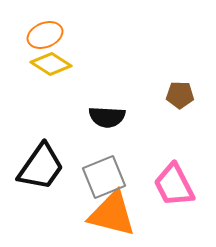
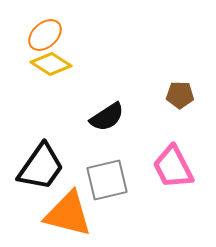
orange ellipse: rotated 20 degrees counterclockwise
black semicircle: rotated 36 degrees counterclockwise
gray square: moved 3 px right, 3 px down; rotated 9 degrees clockwise
pink trapezoid: moved 1 px left, 18 px up
orange triangle: moved 44 px left
